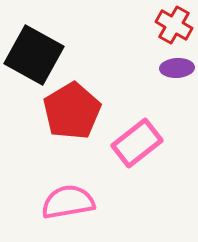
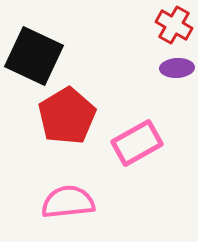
black square: moved 1 px down; rotated 4 degrees counterclockwise
red pentagon: moved 5 px left, 5 px down
pink rectangle: rotated 9 degrees clockwise
pink semicircle: rotated 4 degrees clockwise
